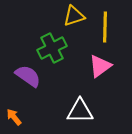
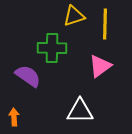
yellow line: moved 3 px up
green cross: rotated 28 degrees clockwise
orange arrow: rotated 36 degrees clockwise
